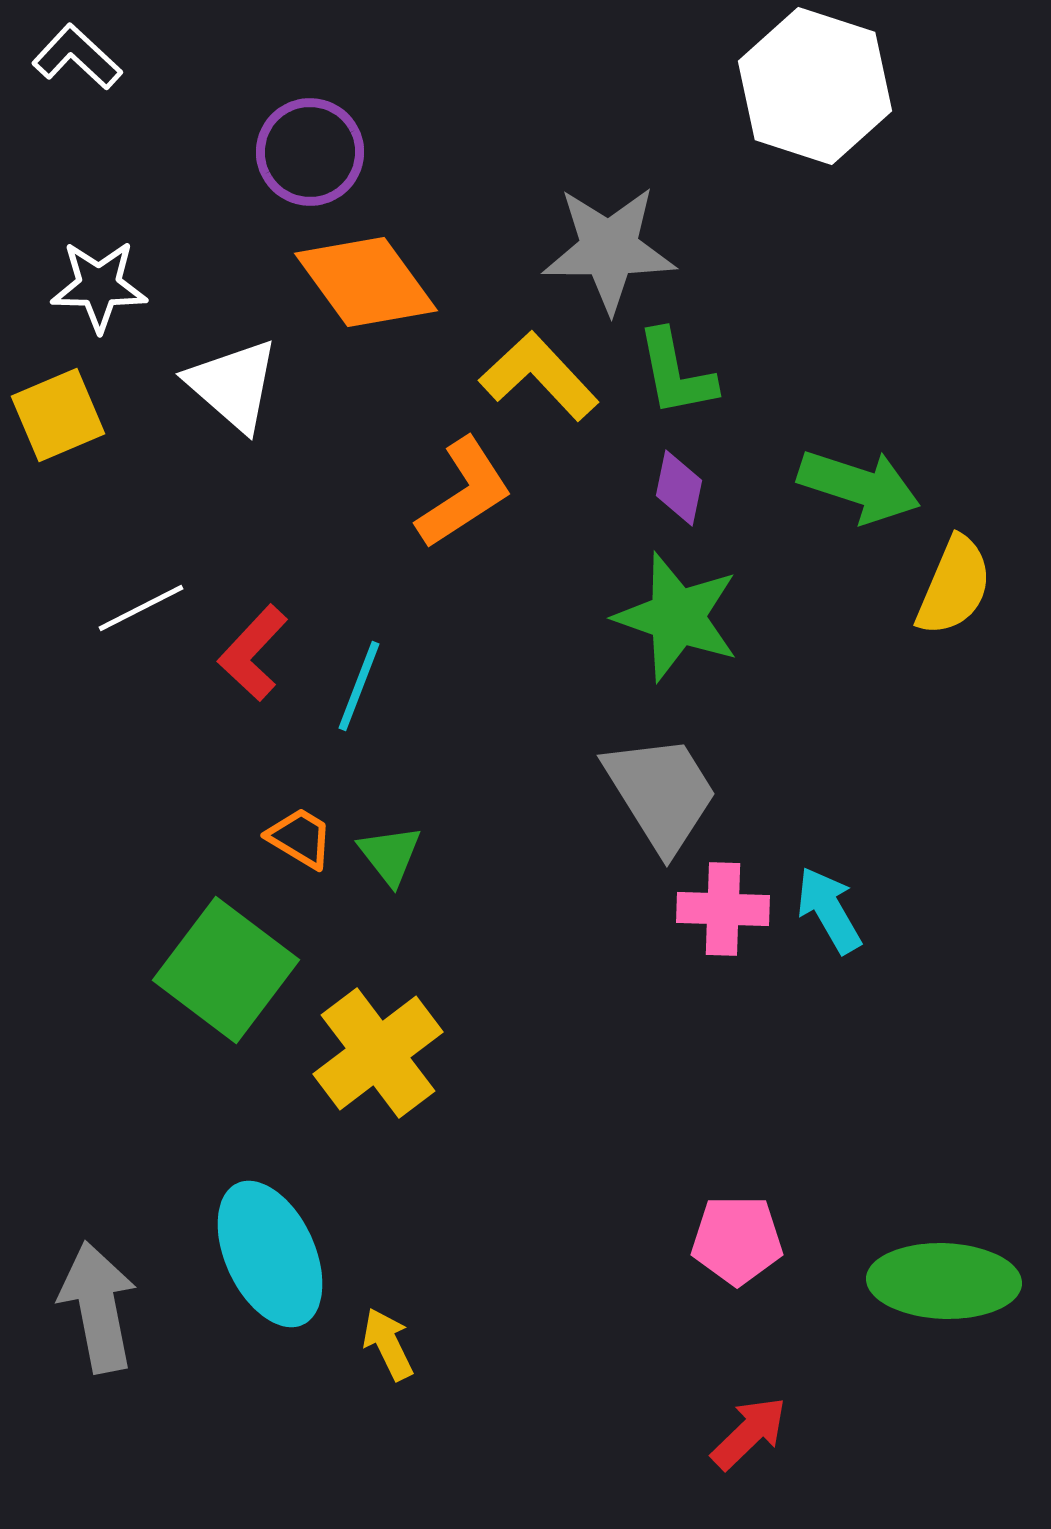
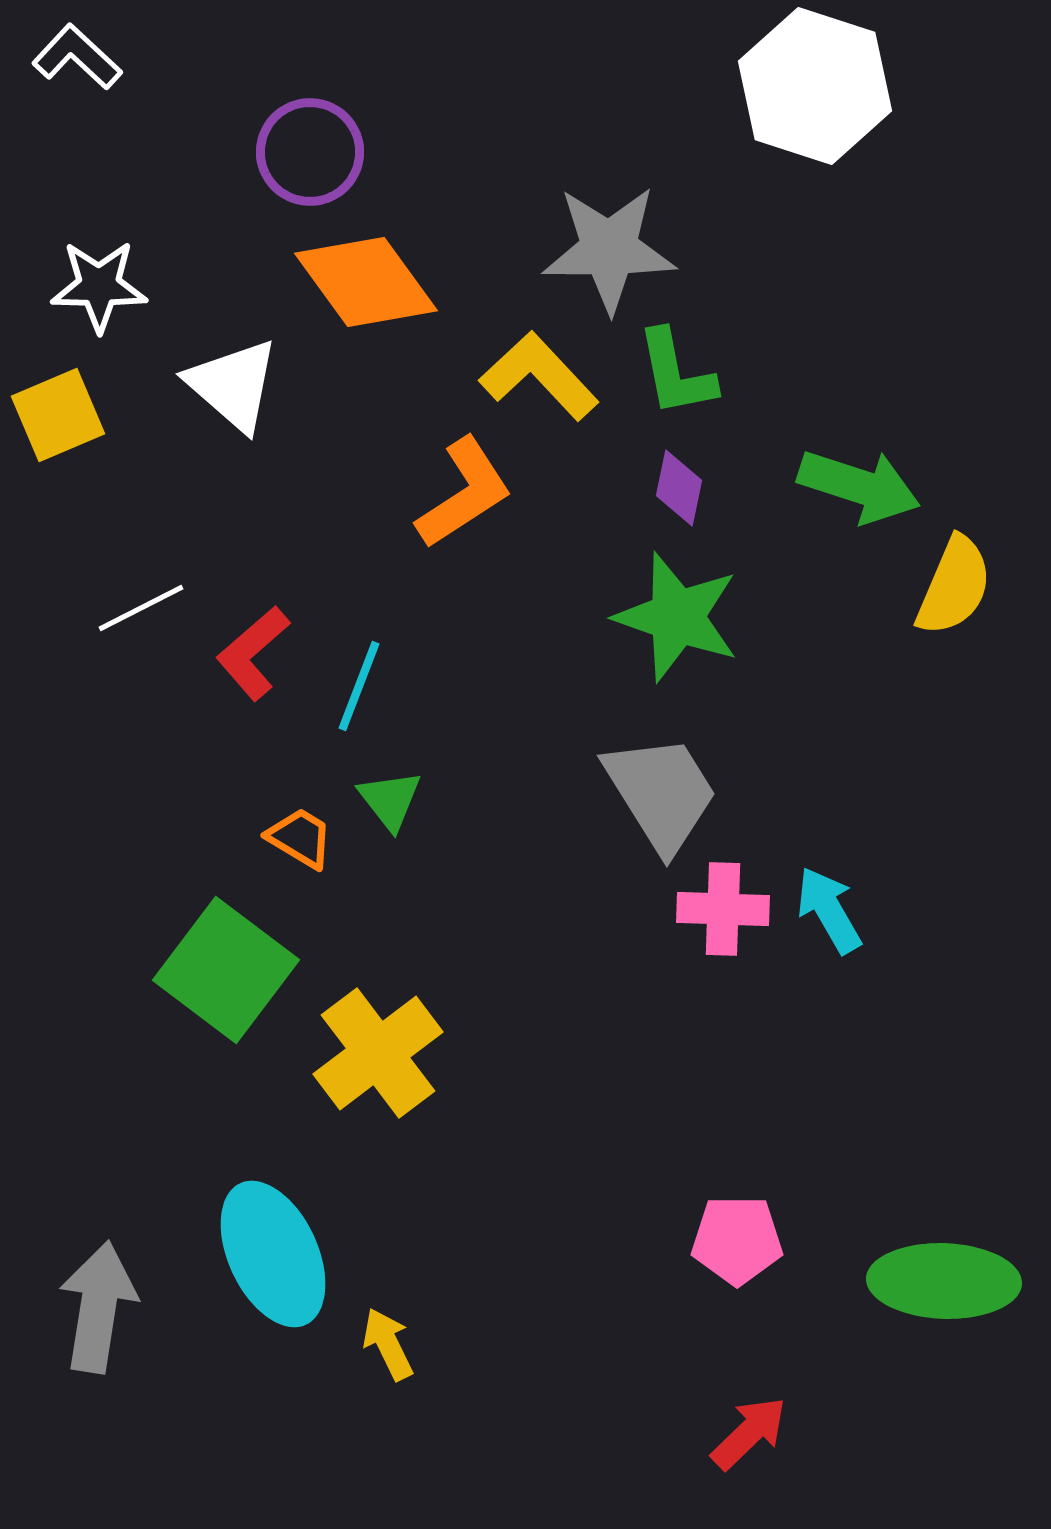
red L-shape: rotated 6 degrees clockwise
green triangle: moved 55 px up
cyan ellipse: moved 3 px right
gray arrow: rotated 20 degrees clockwise
